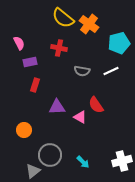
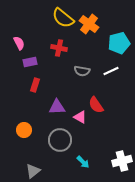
gray circle: moved 10 px right, 15 px up
